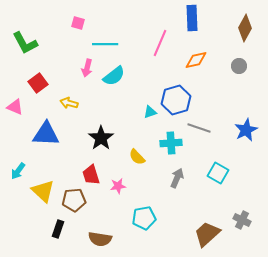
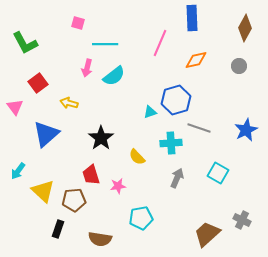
pink triangle: rotated 30 degrees clockwise
blue triangle: rotated 44 degrees counterclockwise
cyan pentagon: moved 3 px left
